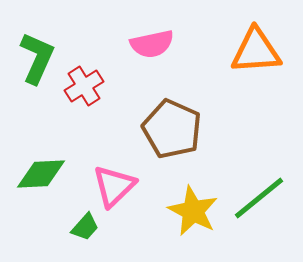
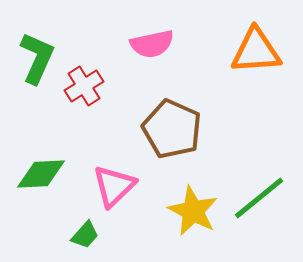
green trapezoid: moved 8 px down
